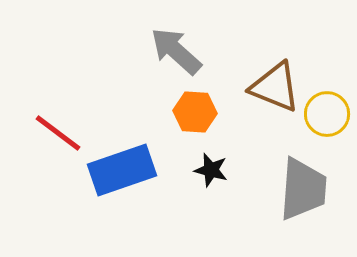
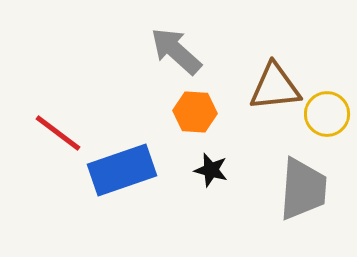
brown triangle: rotated 28 degrees counterclockwise
